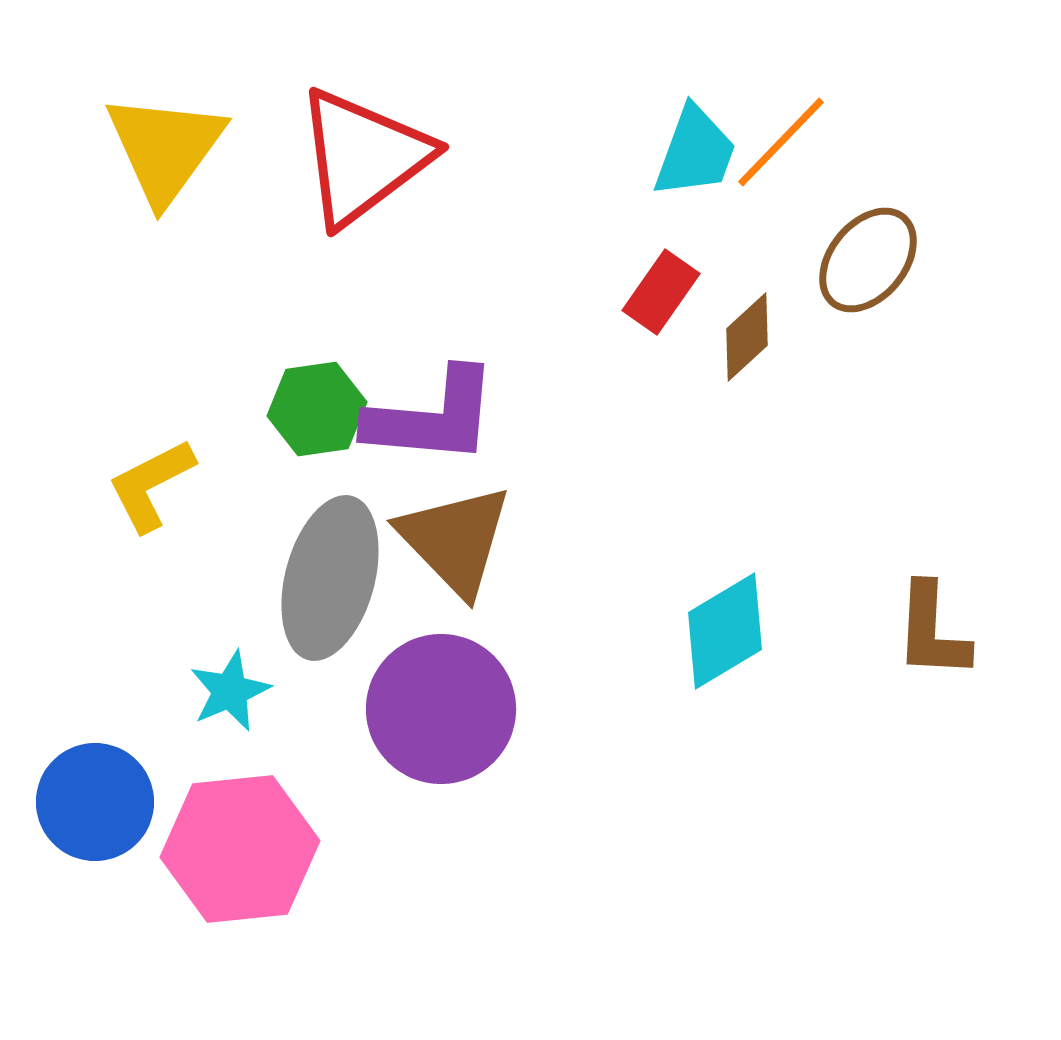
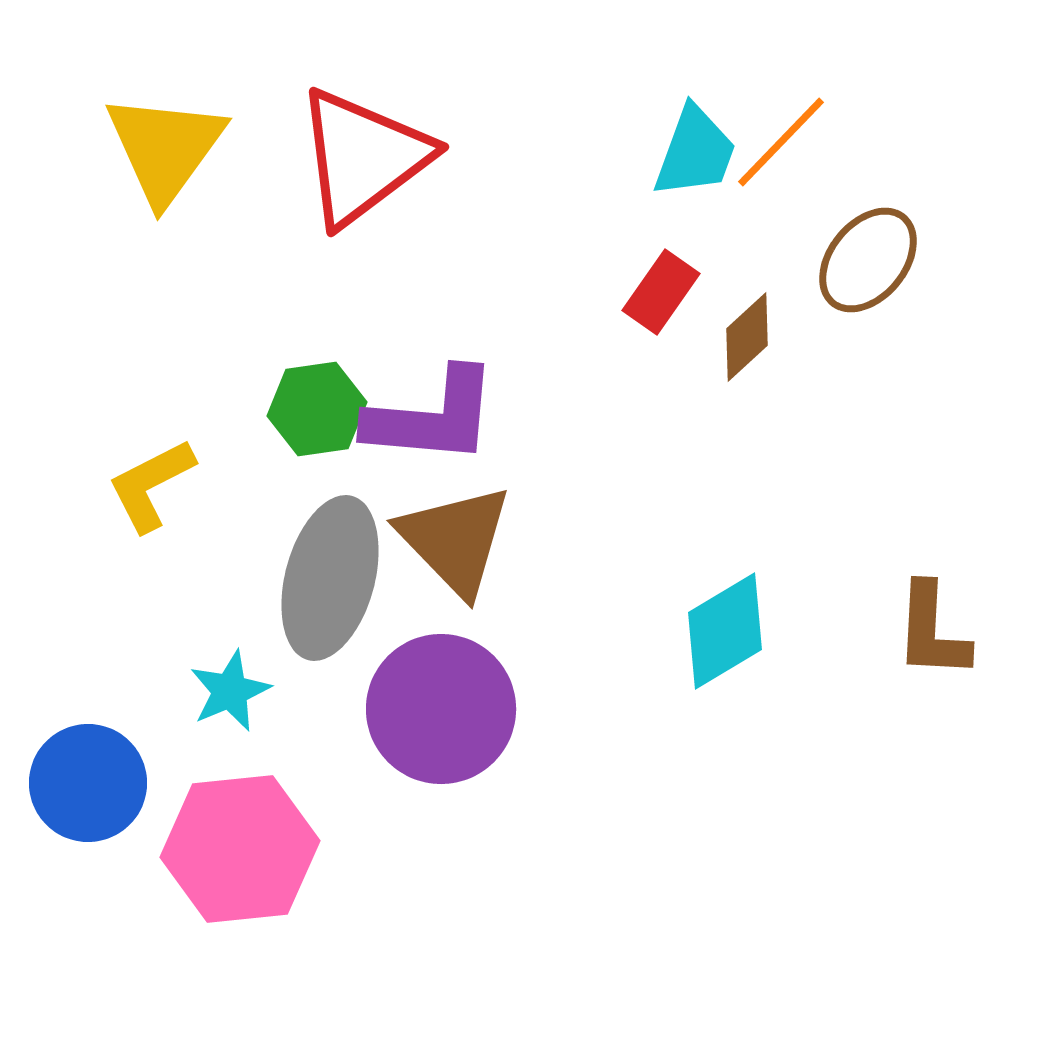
blue circle: moved 7 px left, 19 px up
